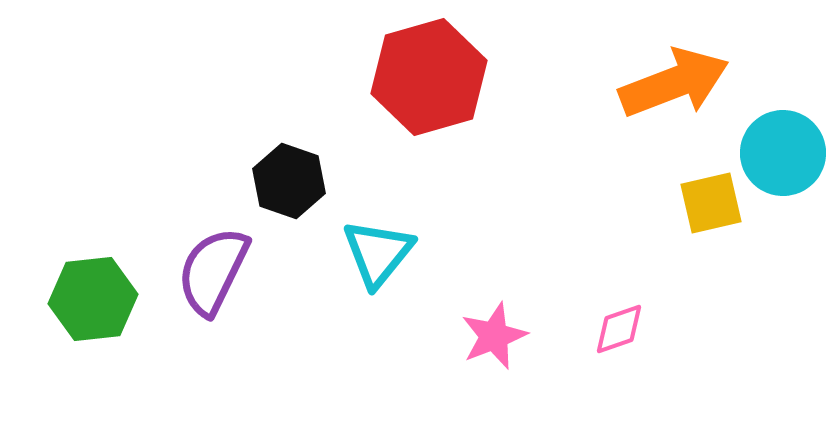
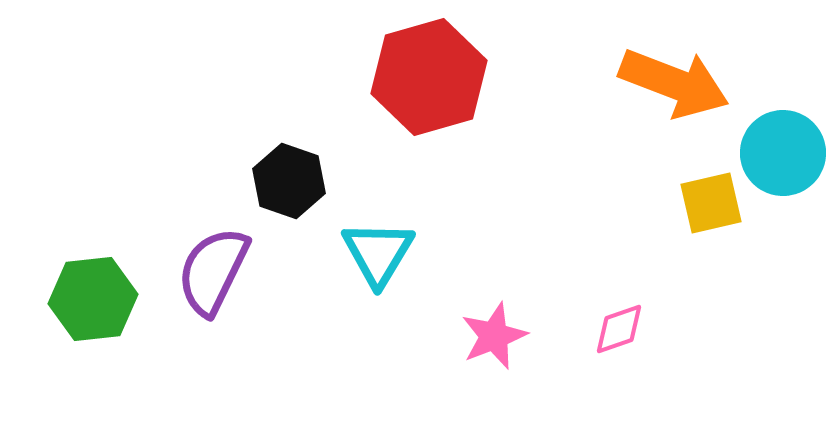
orange arrow: rotated 42 degrees clockwise
cyan triangle: rotated 8 degrees counterclockwise
